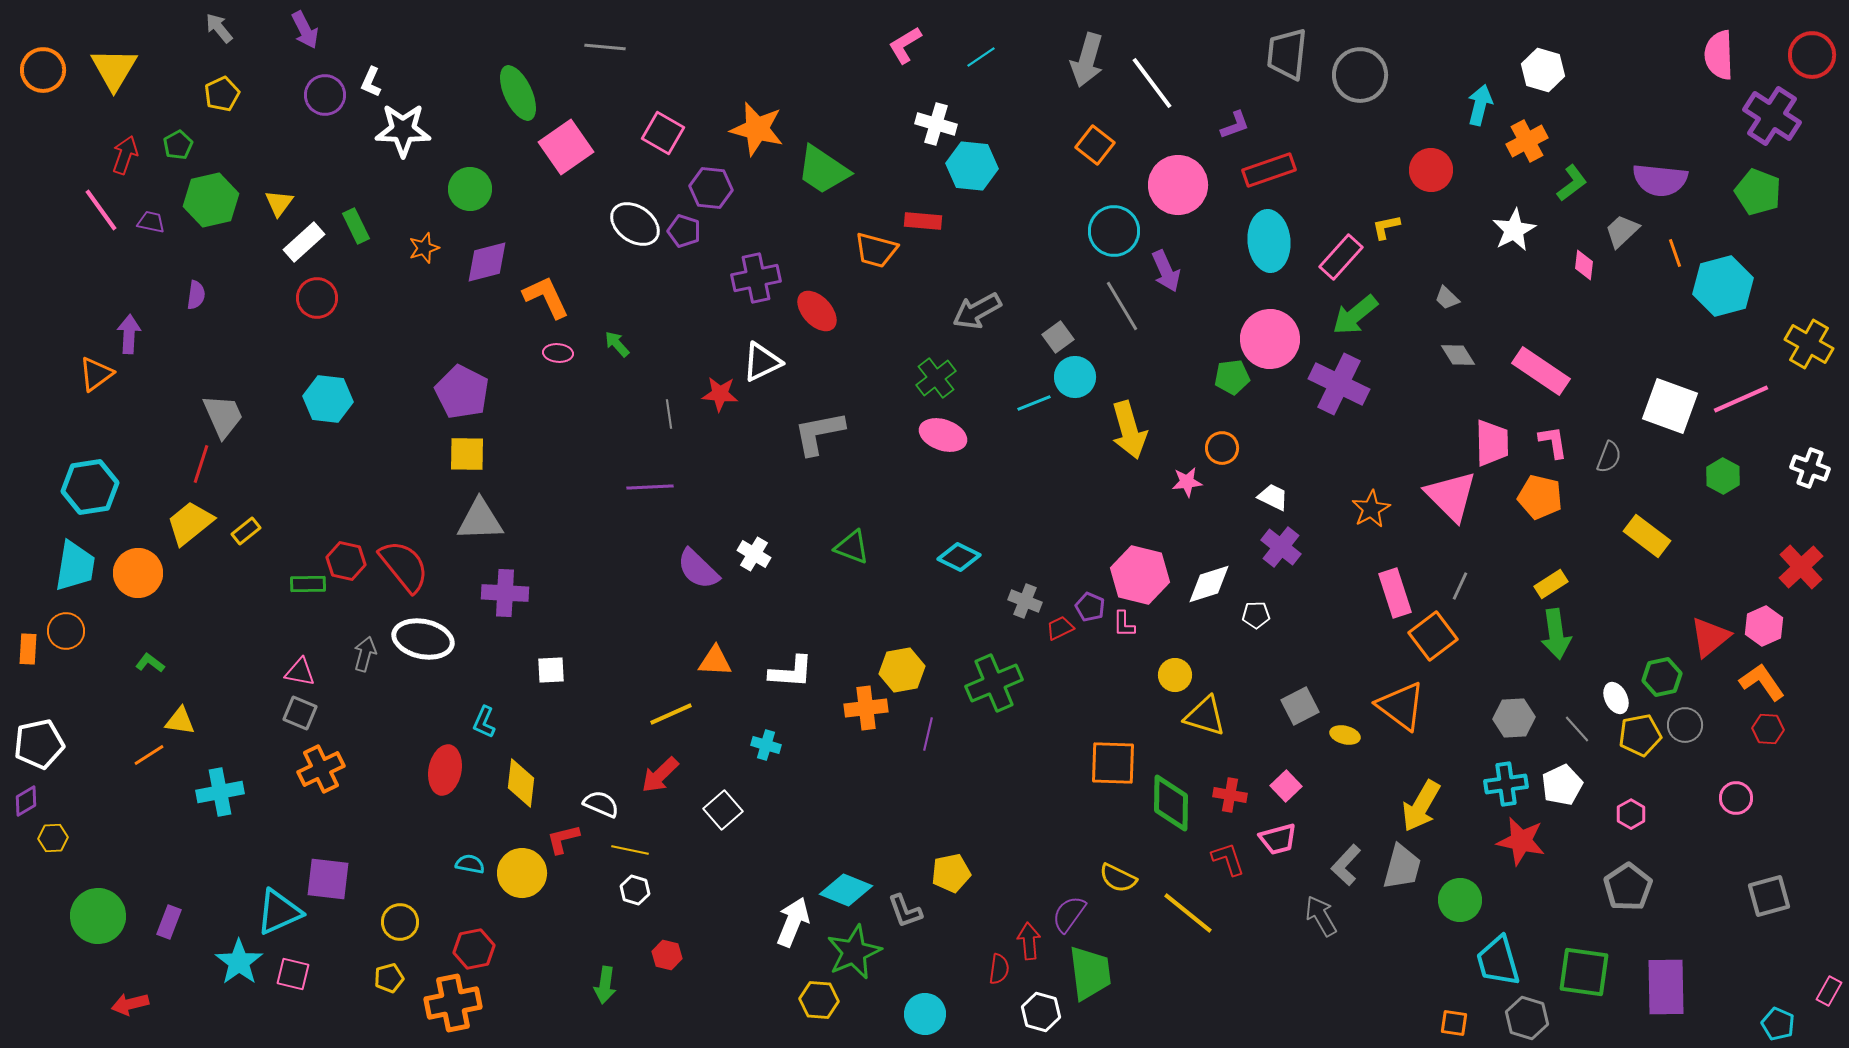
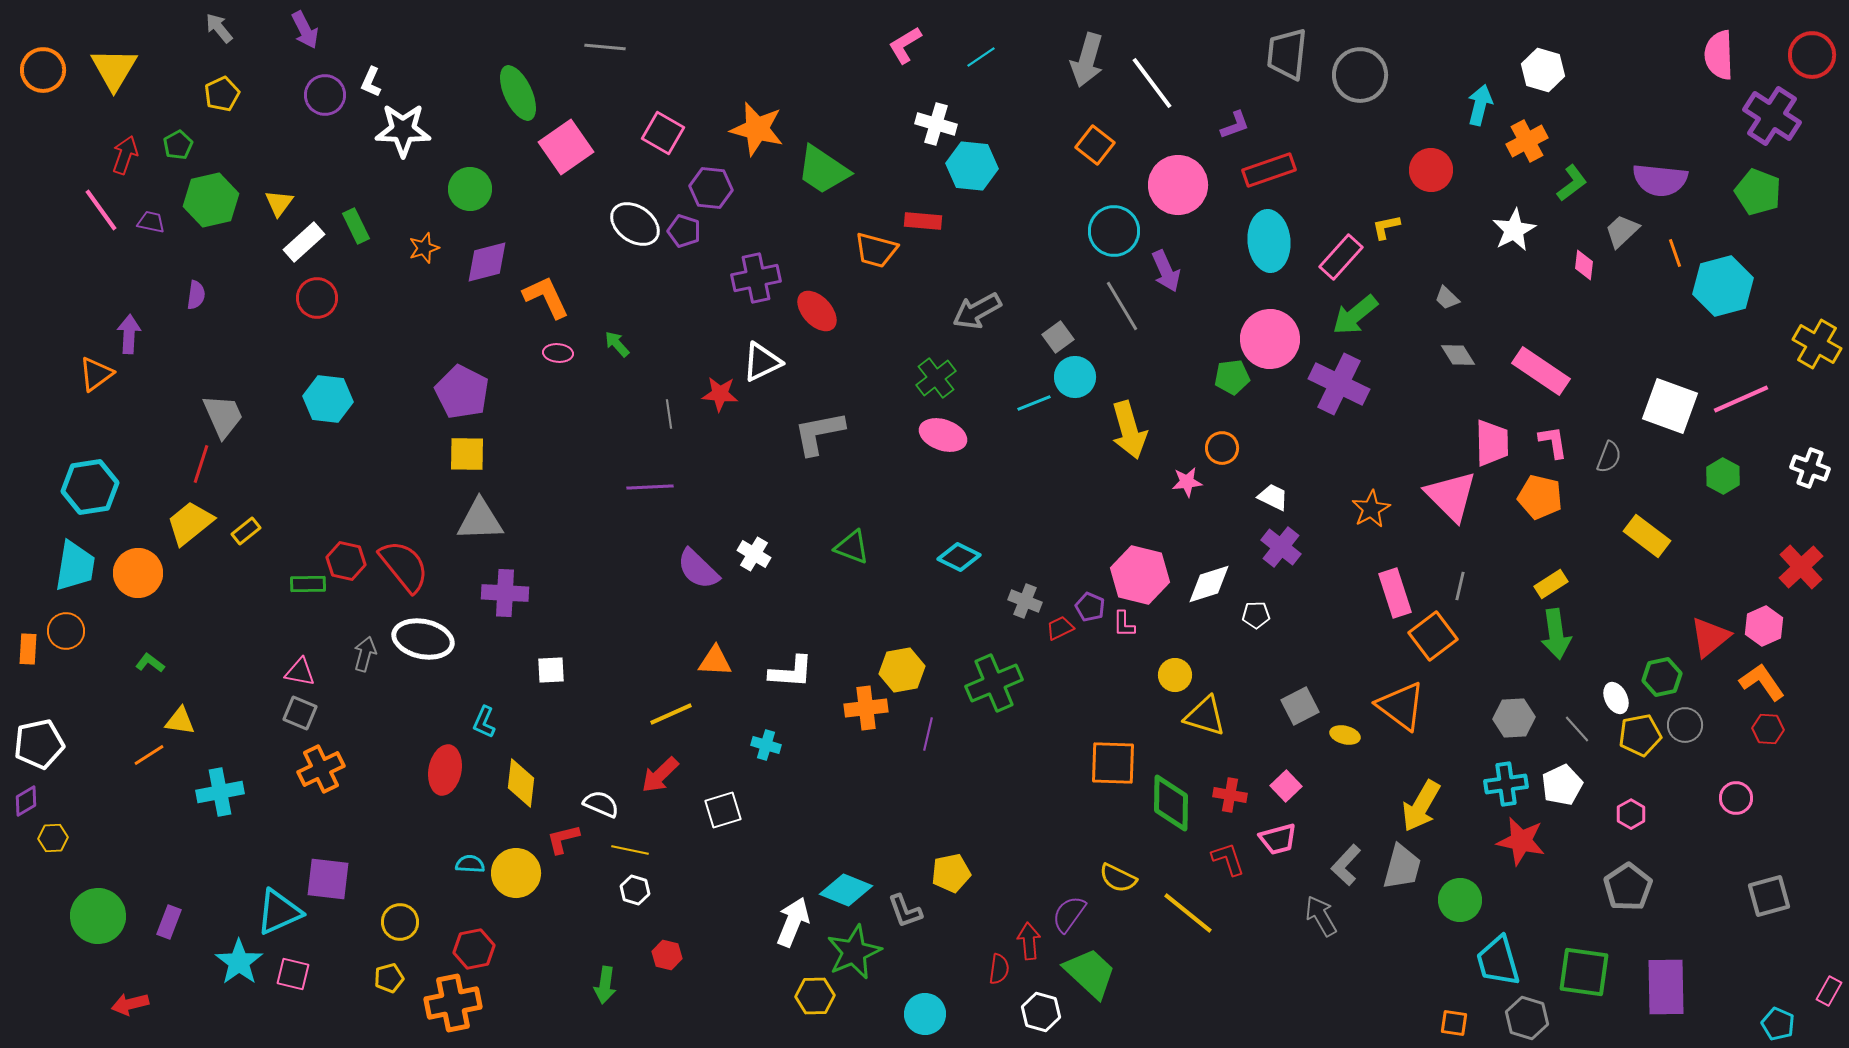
yellow cross at (1809, 344): moved 8 px right
gray line at (1460, 586): rotated 12 degrees counterclockwise
white square at (723, 810): rotated 24 degrees clockwise
cyan semicircle at (470, 864): rotated 8 degrees counterclockwise
yellow circle at (522, 873): moved 6 px left
green trapezoid at (1090, 973): rotated 40 degrees counterclockwise
yellow hexagon at (819, 1000): moved 4 px left, 4 px up; rotated 6 degrees counterclockwise
